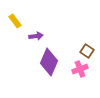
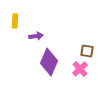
yellow rectangle: rotated 40 degrees clockwise
brown square: rotated 24 degrees counterclockwise
pink cross: rotated 21 degrees counterclockwise
